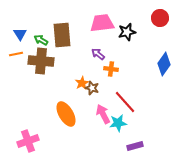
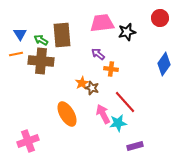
orange ellipse: moved 1 px right
